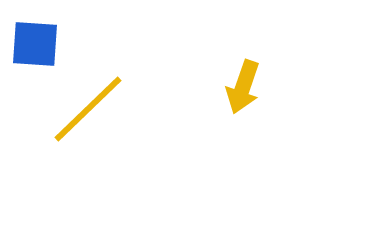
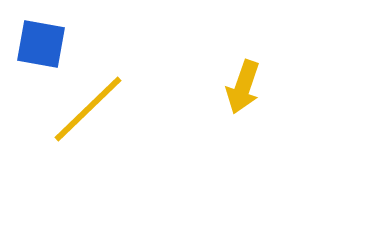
blue square: moved 6 px right; rotated 6 degrees clockwise
